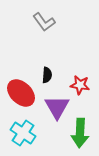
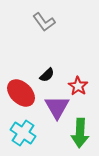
black semicircle: rotated 42 degrees clockwise
red star: moved 2 px left, 1 px down; rotated 24 degrees clockwise
